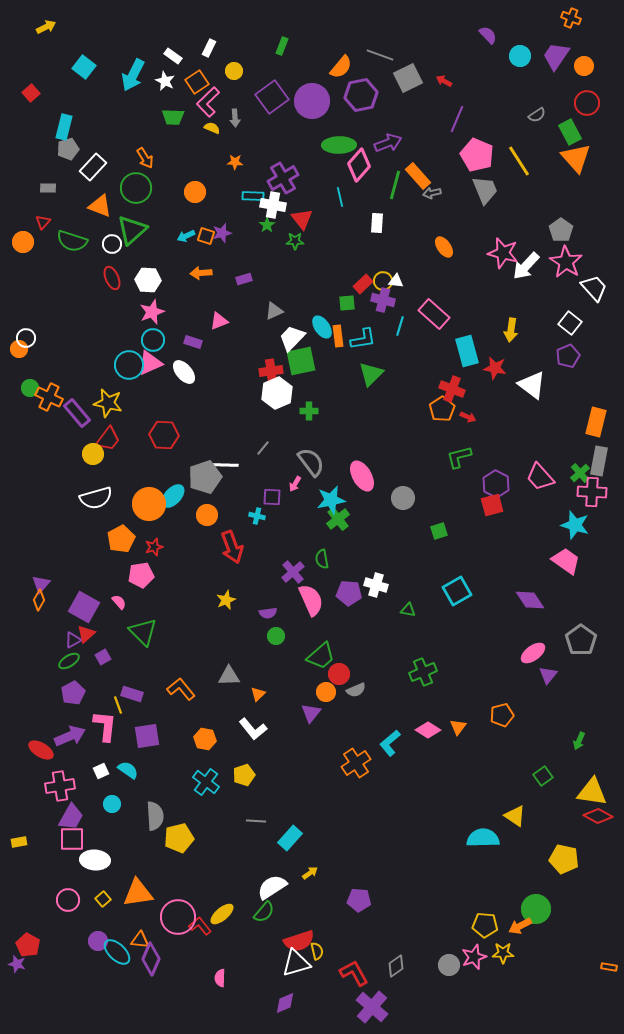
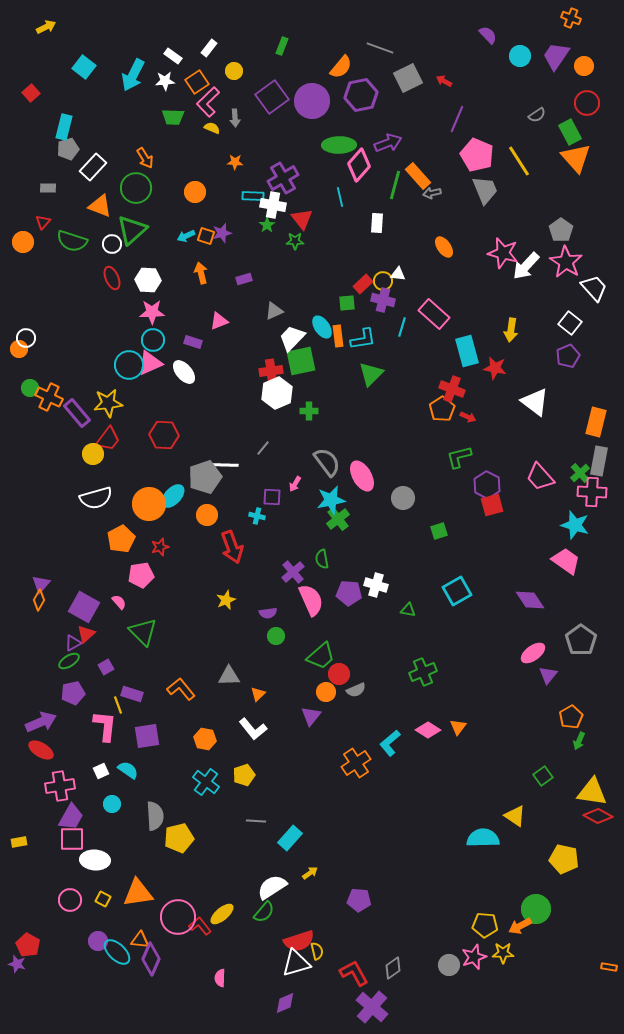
white rectangle at (209, 48): rotated 12 degrees clockwise
gray line at (380, 55): moved 7 px up
white star at (165, 81): rotated 30 degrees counterclockwise
orange arrow at (201, 273): rotated 80 degrees clockwise
white triangle at (396, 281): moved 2 px right, 7 px up
pink star at (152, 312): rotated 20 degrees clockwise
cyan line at (400, 326): moved 2 px right, 1 px down
white triangle at (532, 385): moved 3 px right, 17 px down
yellow star at (108, 403): rotated 20 degrees counterclockwise
gray semicircle at (311, 462): moved 16 px right
purple hexagon at (496, 484): moved 9 px left, 1 px down
red star at (154, 547): moved 6 px right
purple triangle at (73, 640): moved 3 px down
purple square at (103, 657): moved 3 px right, 10 px down
purple pentagon at (73, 693): rotated 15 degrees clockwise
purple triangle at (311, 713): moved 3 px down
orange pentagon at (502, 715): moved 69 px right, 2 px down; rotated 15 degrees counterclockwise
purple arrow at (70, 736): moved 29 px left, 14 px up
yellow square at (103, 899): rotated 21 degrees counterclockwise
pink circle at (68, 900): moved 2 px right
gray diamond at (396, 966): moved 3 px left, 2 px down
